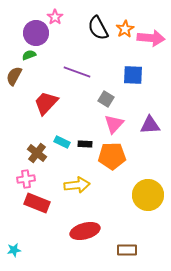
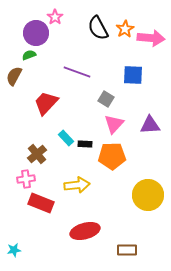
cyan rectangle: moved 4 px right, 4 px up; rotated 21 degrees clockwise
brown cross: moved 1 px down; rotated 12 degrees clockwise
red rectangle: moved 4 px right
